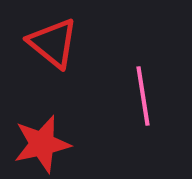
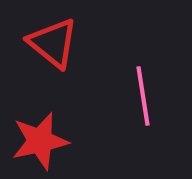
red star: moved 2 px left, 3 px up
